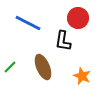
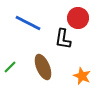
black L-shape: moved 2 px up
